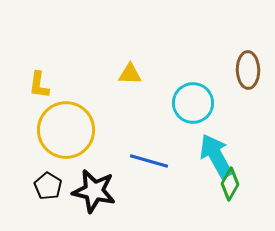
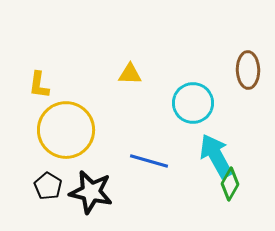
black star: moved 3 px left, 1 px down
